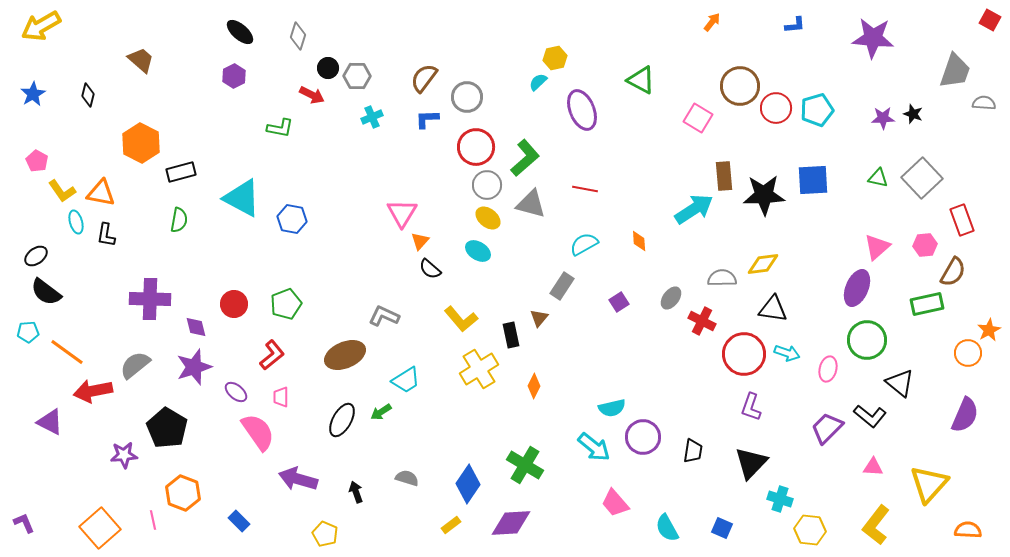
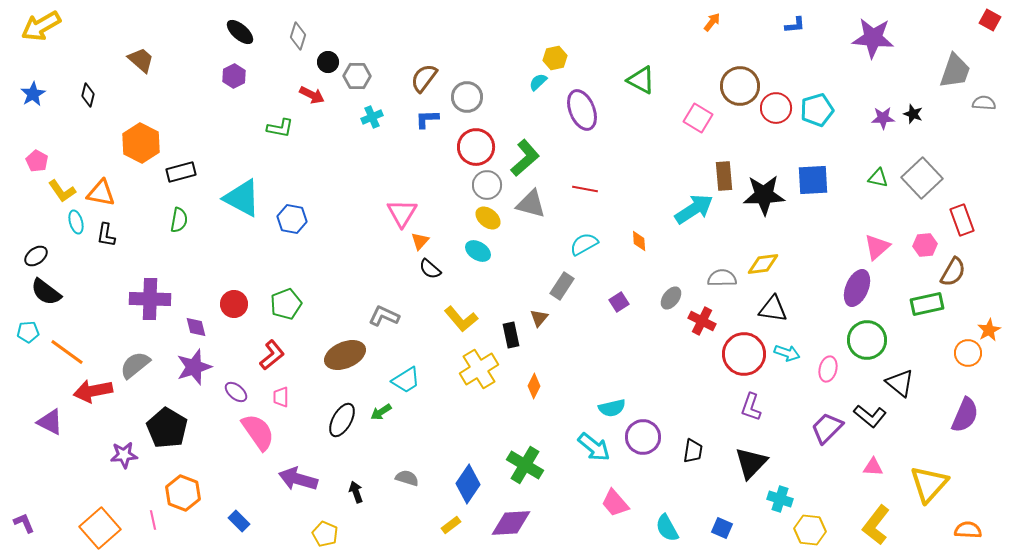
black circle at (328, 68): moved 6 px up
